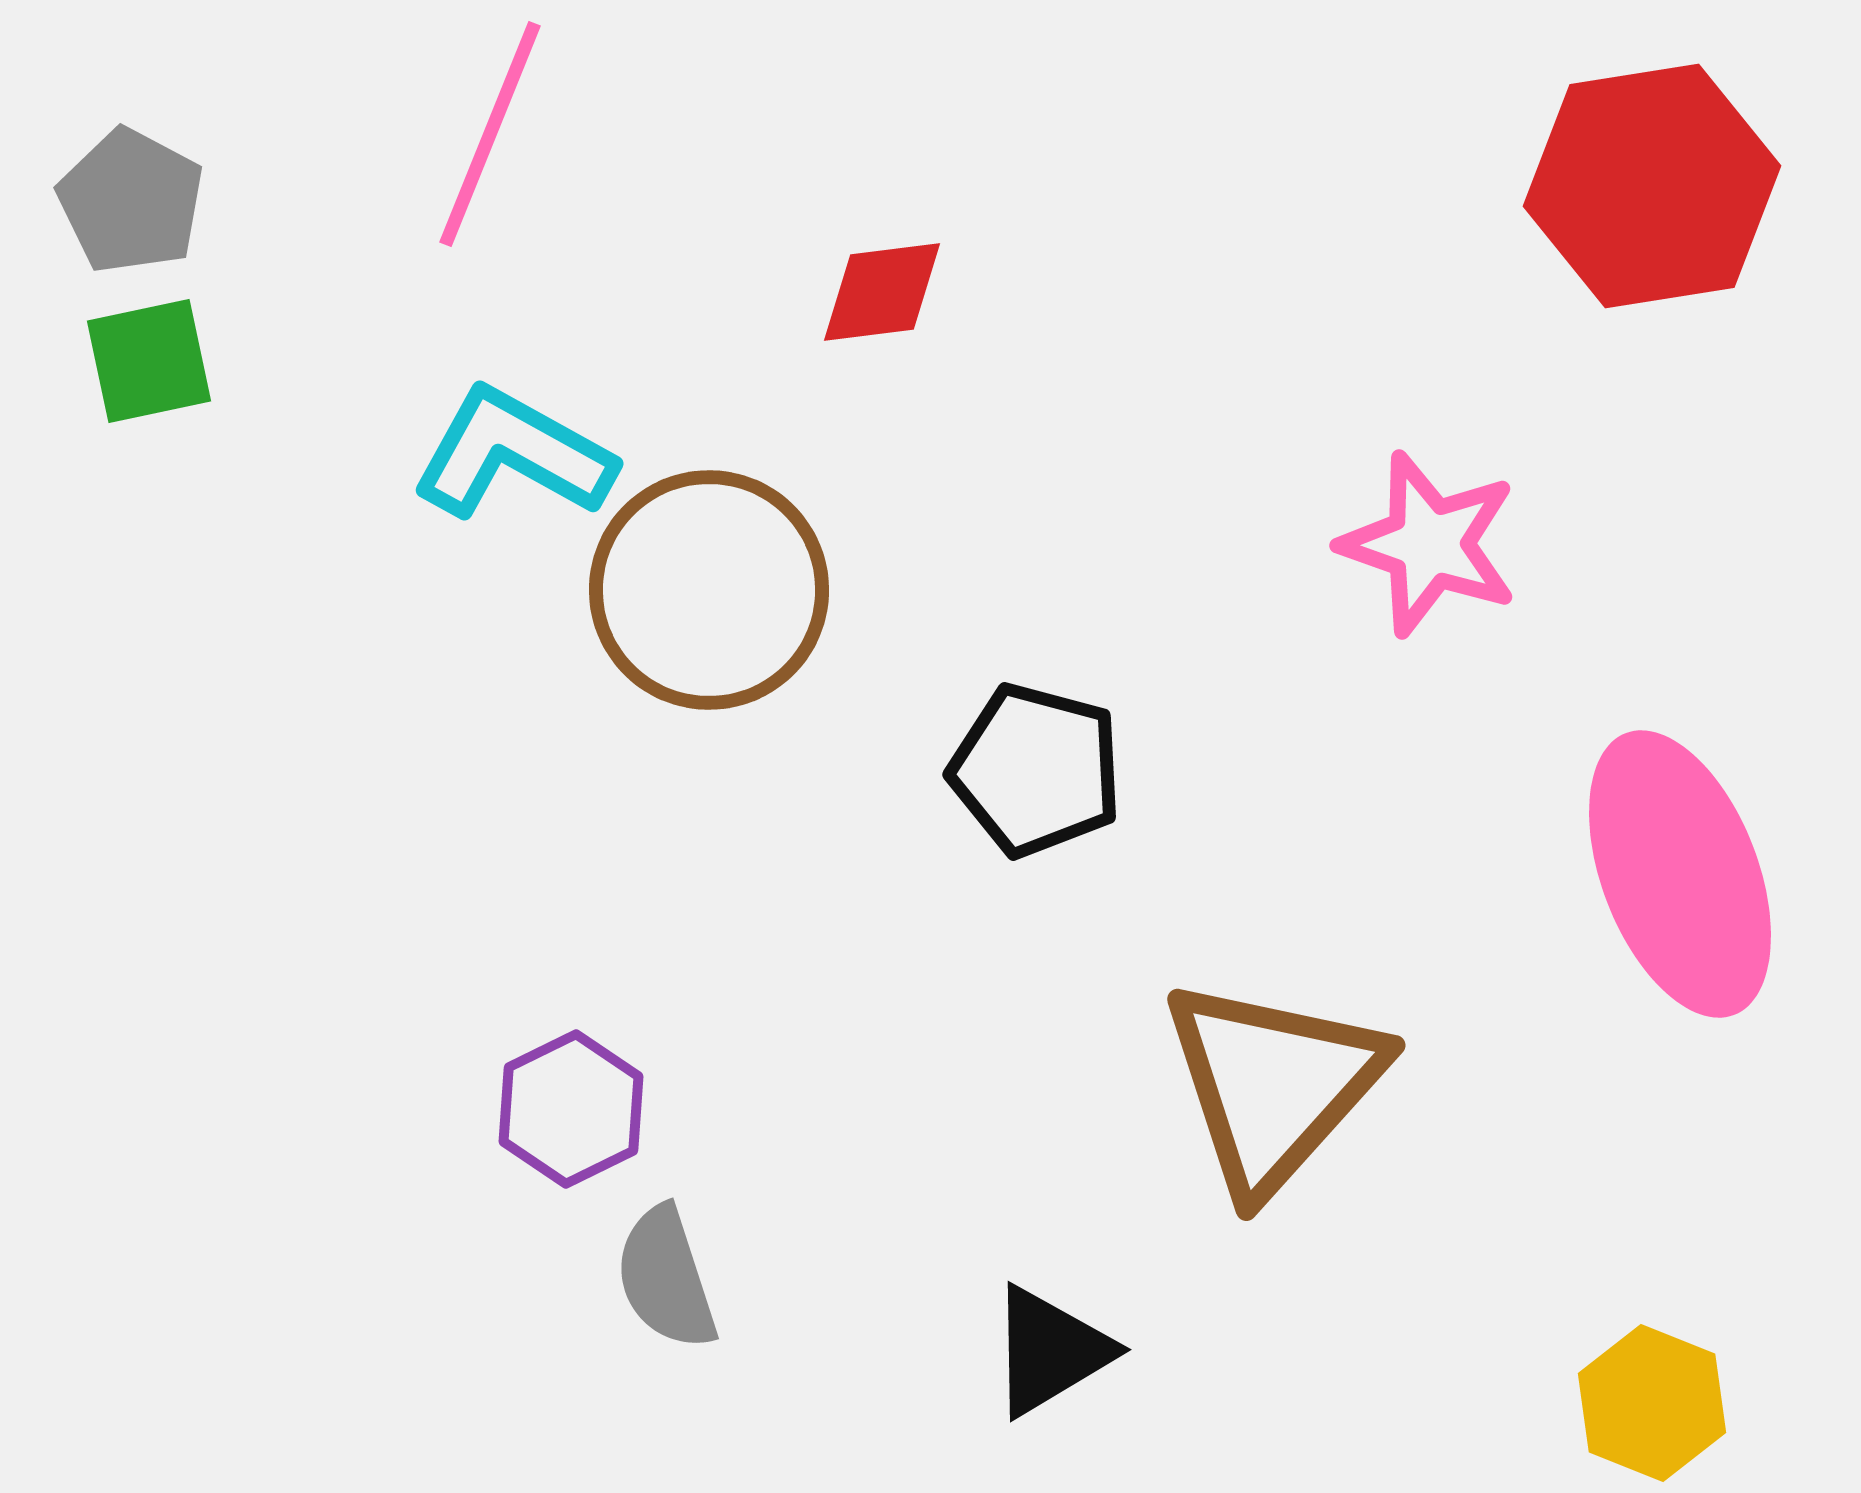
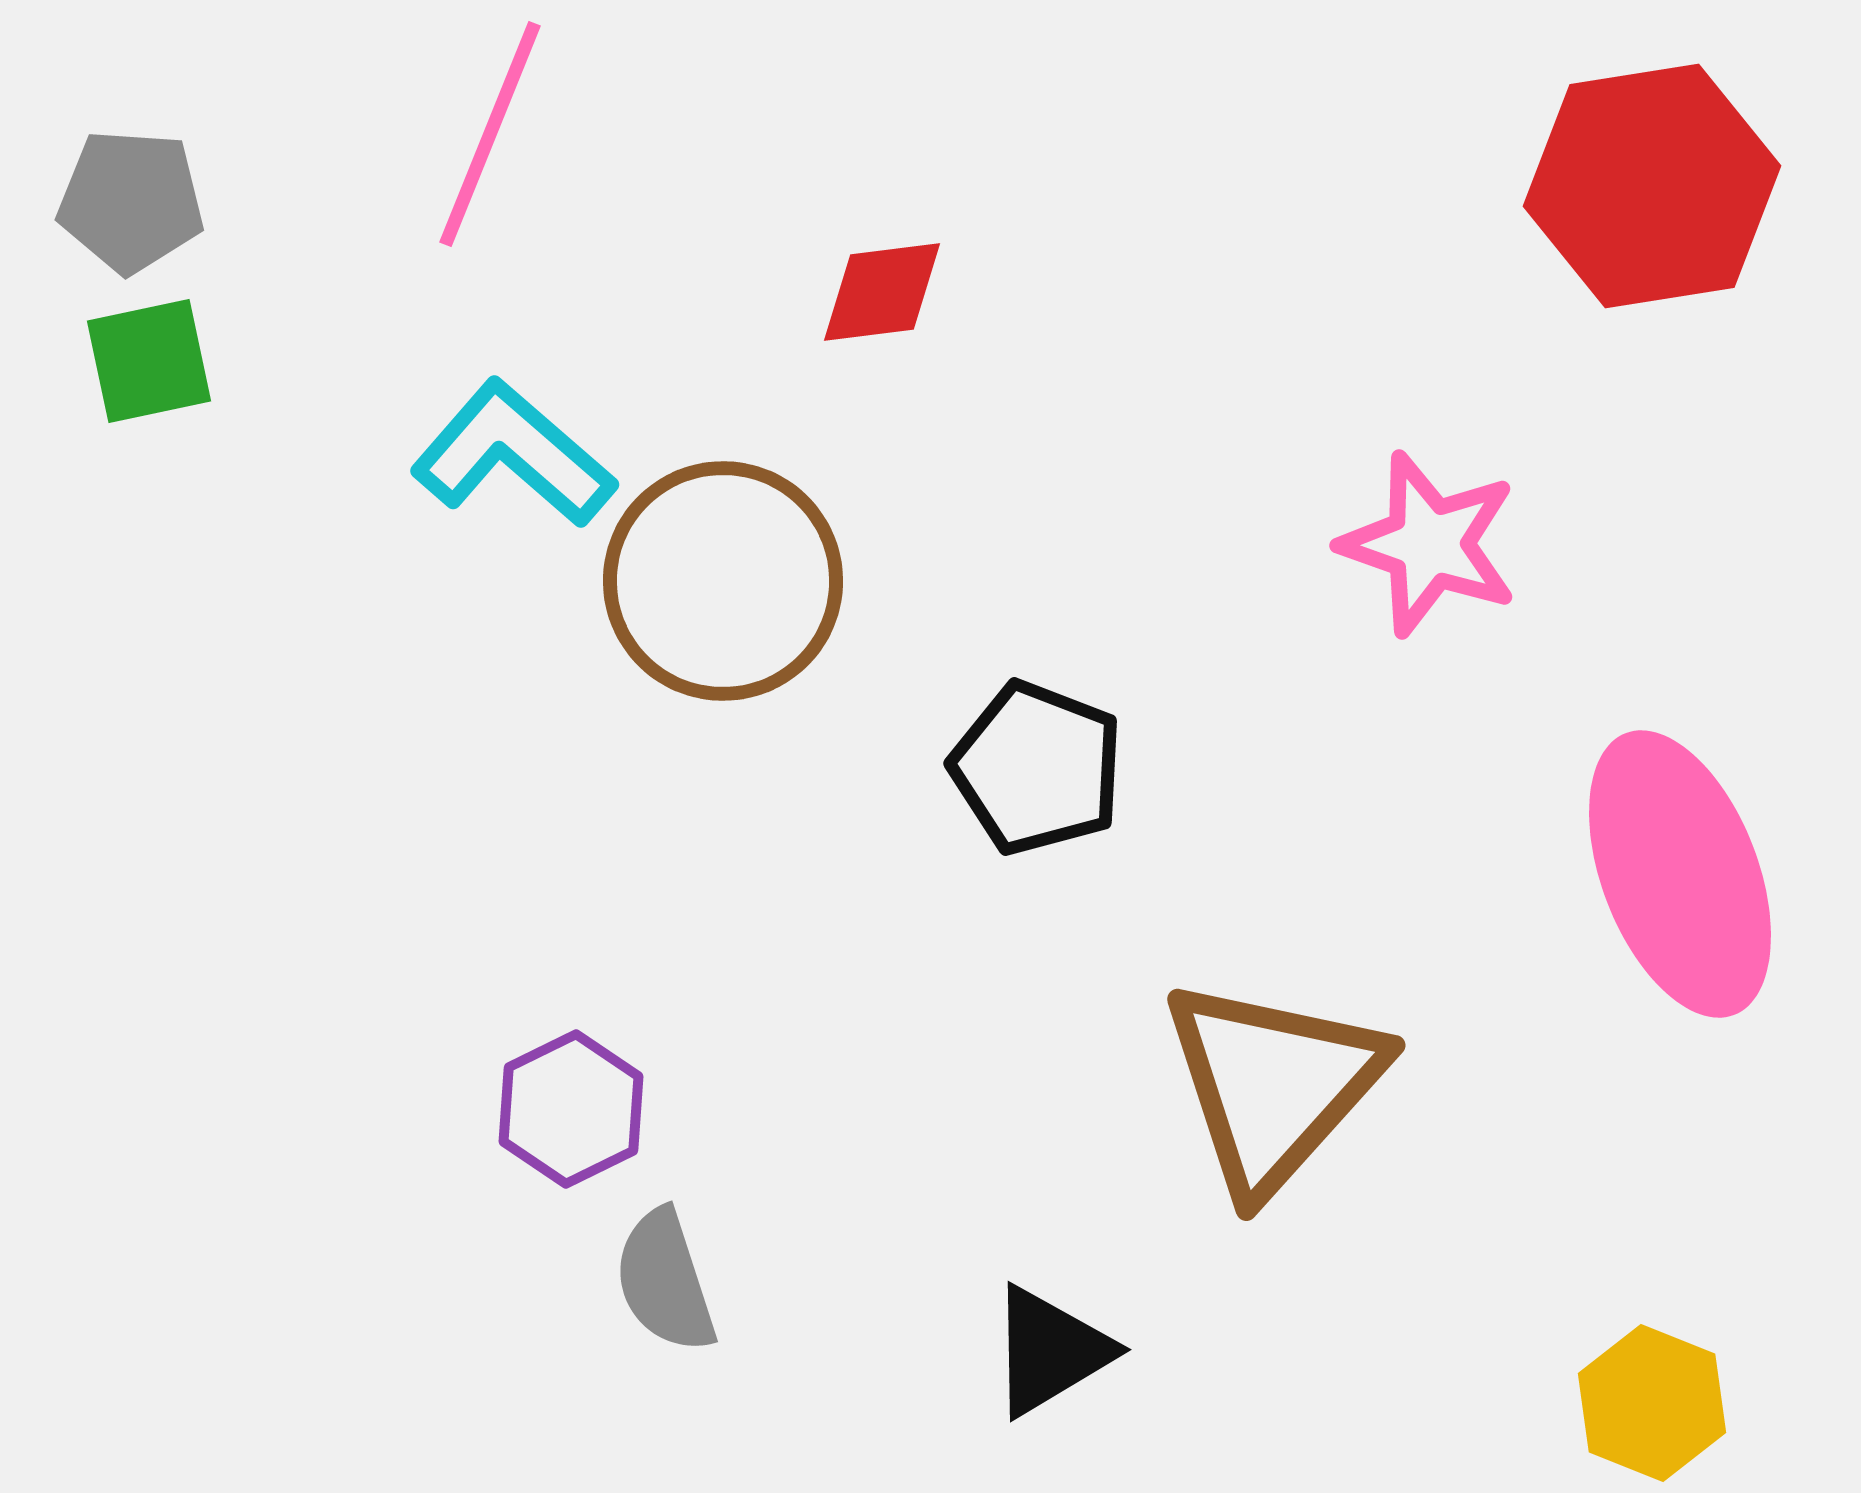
gray pentagon: rotated 24 degrees counterclockwise
cyan L-shape: rotated 12 degrees clockwise
brown circle: moved 14 px right, 9 px up
black pentagon: moved 1 px right, 2 px up; rotated 6 degrees clockwise
gray semicircle: moved 1 px left, 3 px down
